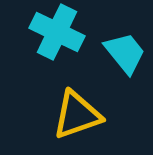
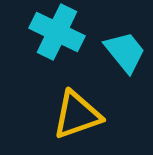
cyan trapezoid: moved 1 px up
